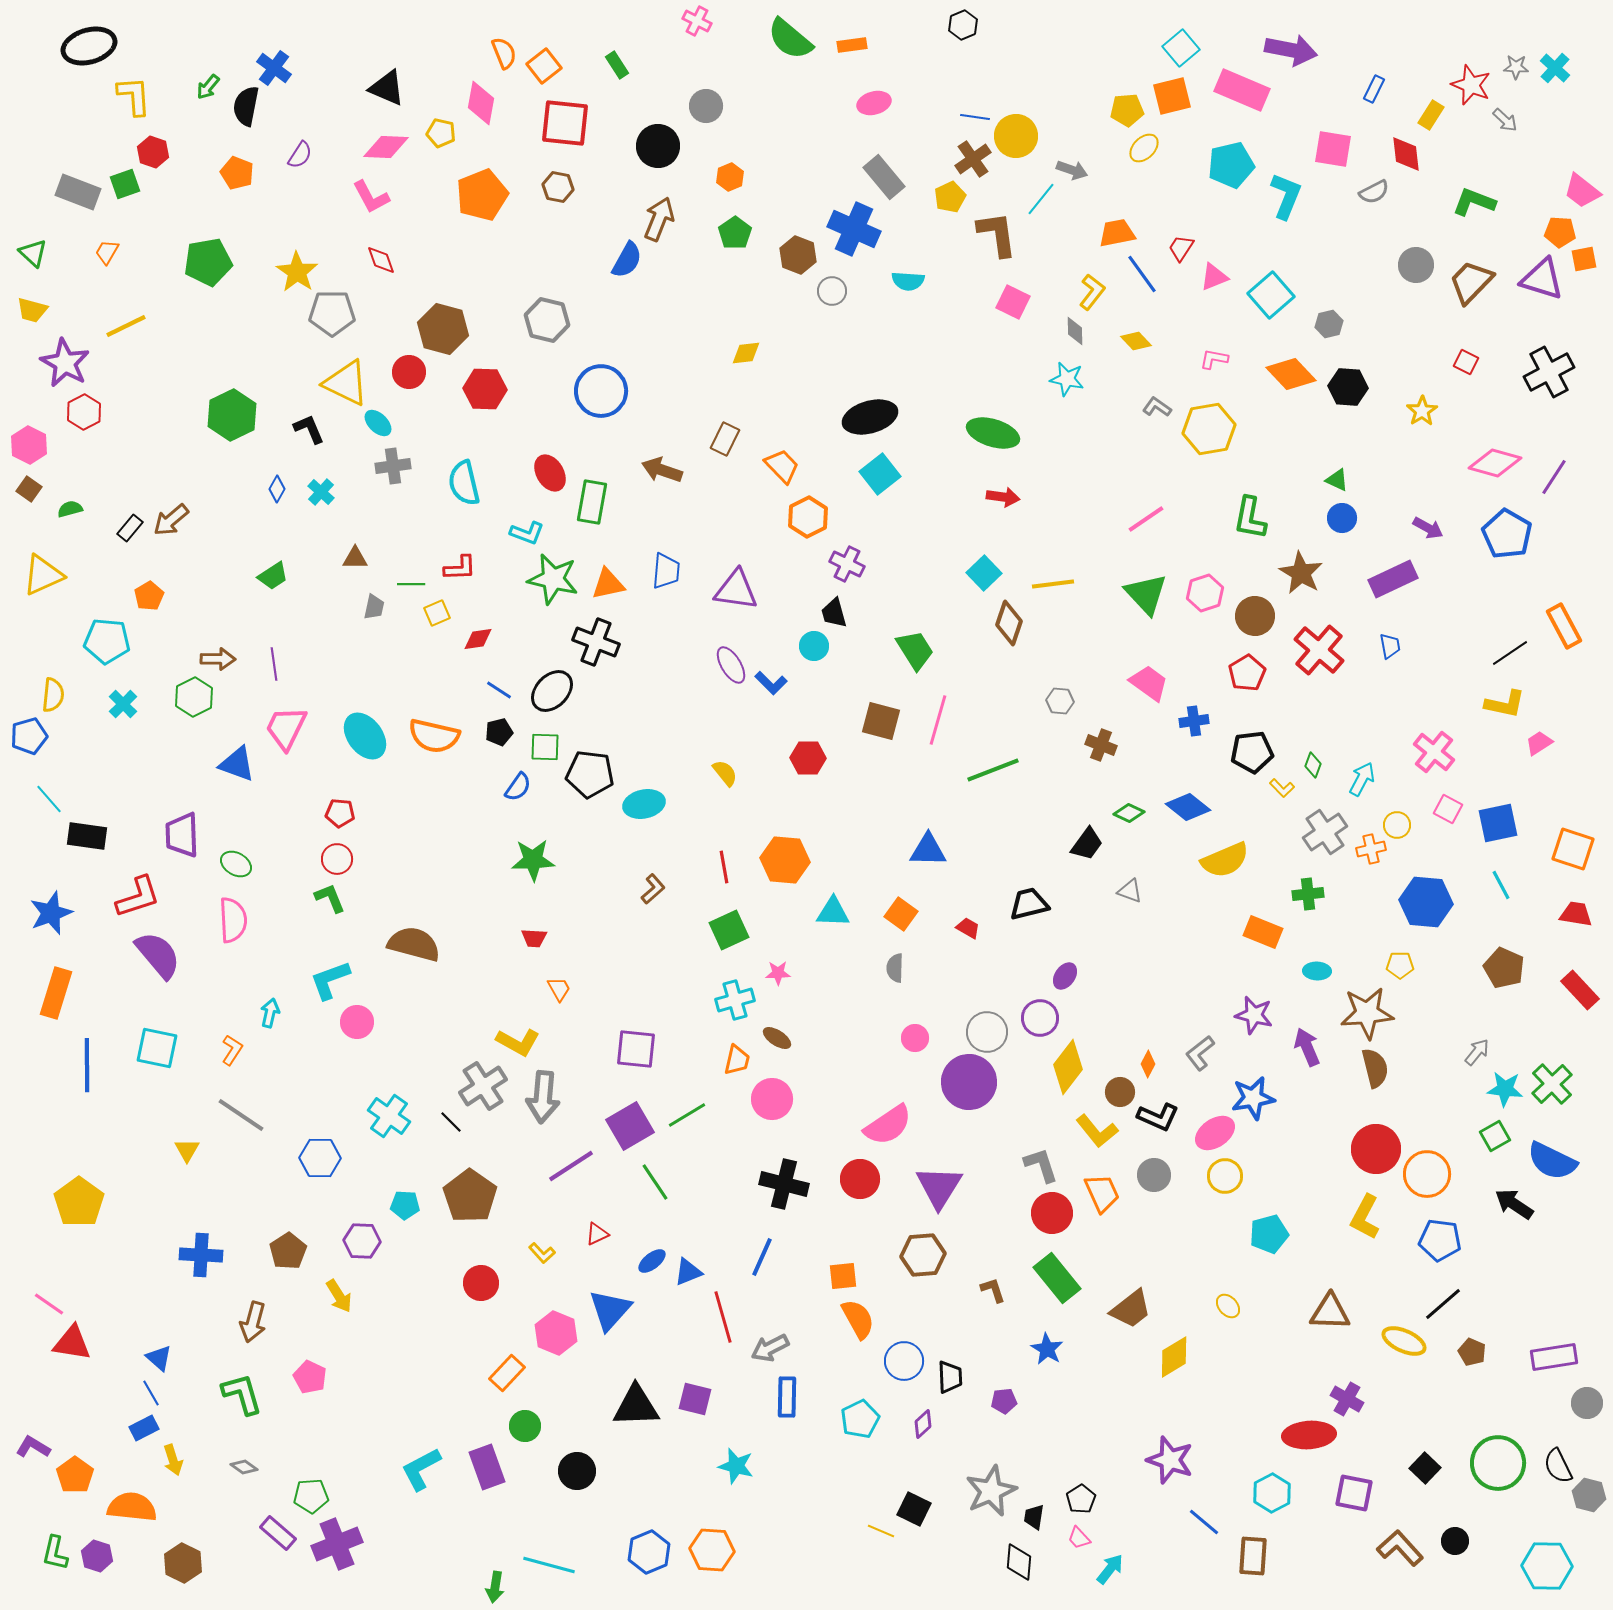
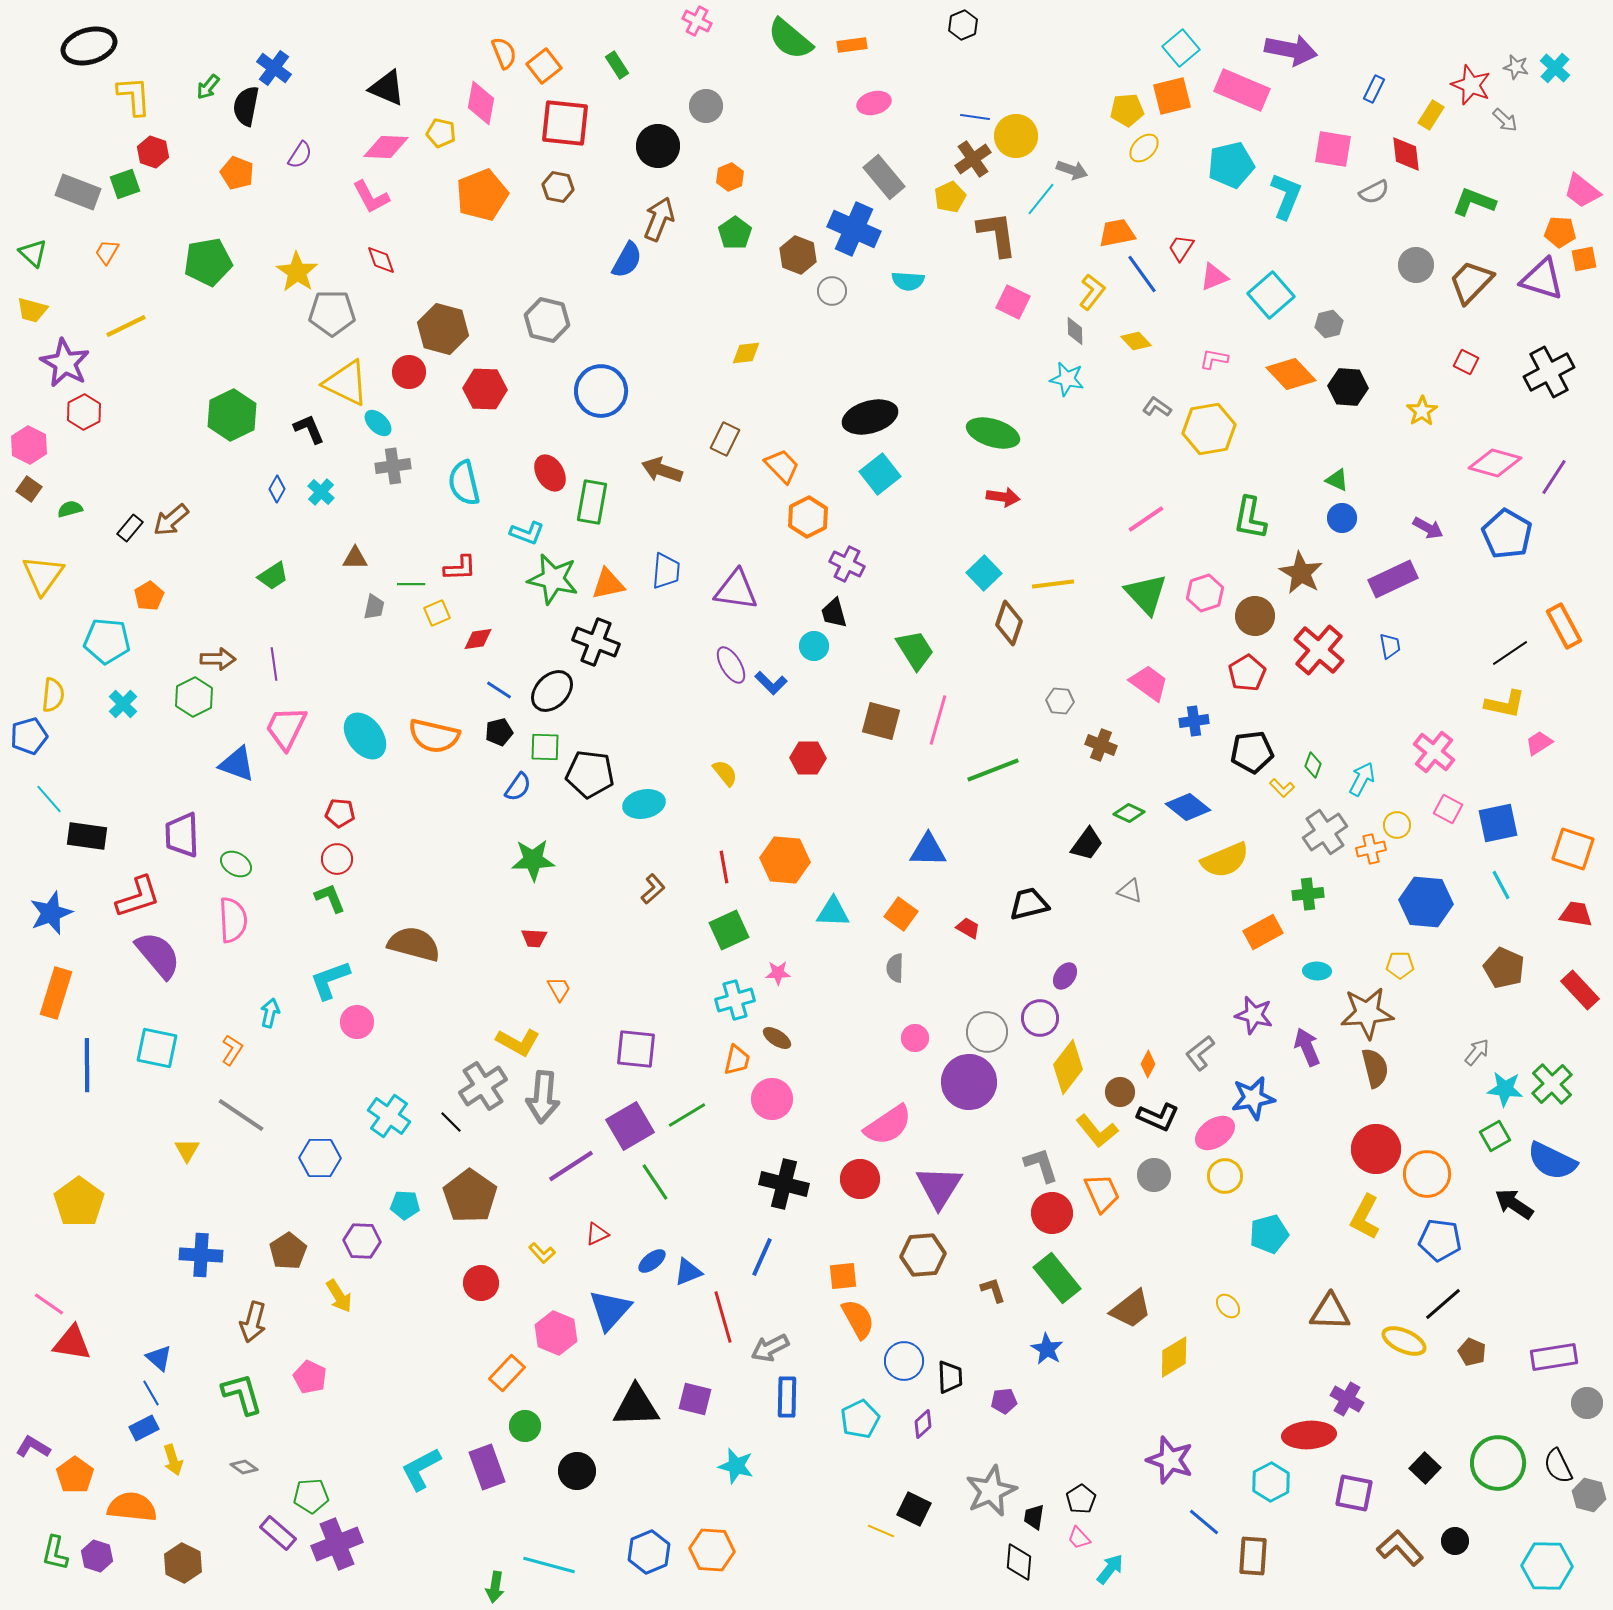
gray star at (1516, 67): rotated 10 degrees clockwise
yellow triangle at (43, 575): rotated 30 degrees counterclockwise
orange rectangle at (1263, 932): rotated 51 degrees counterclockwise
cyan hexagon at (1272, 1493): moved 1 px left, 11 px up
